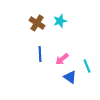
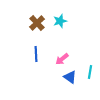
brown cross: rotated 14 degrees clockwise
blue line: moved 4 px left
cyan line: moved 3 px right, 6 px down; rotated 32 degrees clockwise
